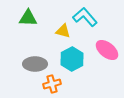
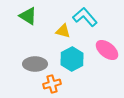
green triangle: moved 2 px up; rotated 30 degrees clockwise
